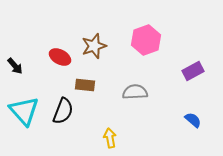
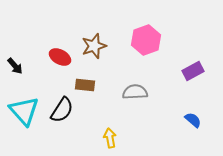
black semicircle: moved 1 px left, 1 px up; rotated 12 degrees clockwise
